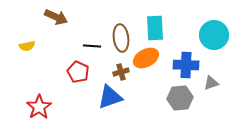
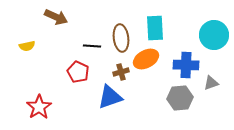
orange ellipse: moved 1 px down
